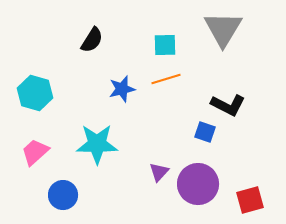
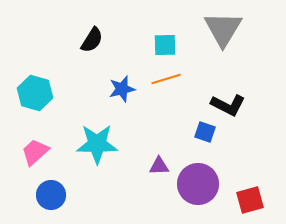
purple triangle: moved 6 px up; rotated 45 degrees clockwise
blue circle: moved 12 px left
